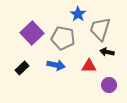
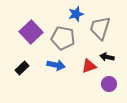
blue star: moved 2 px left; rotated 21 degrees clockwise
gray trapezoid: moved 1 px up
purple square: moved 1 px left, 1 px up
black arrow: moved 5 px down
red triangle: rotated 21 degrees counterclockwise
purple circle: moved 1 px up
